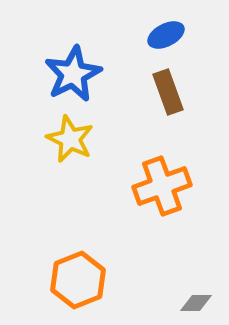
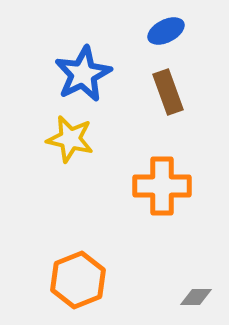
blue ellipse: moved 4 px up
blue star: moved 10 px right
yellow star: rotated 12 degrees counterclockwise
orange cross: rotated 20 degrees clockwise
gray diamond: moved 6 px up
